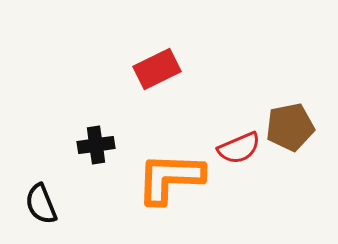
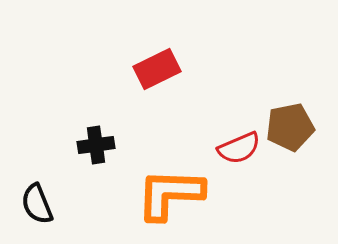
orange L-shape: moved 16 px down
black semicircle: moved 4 px left
